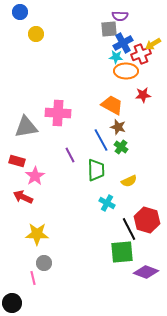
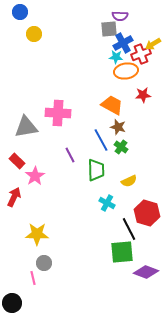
yellow circle: moved 2 px left
orange ellipse: rotated 10 degrees counterclockwise
red rectangle: rotated 28 degrees clockwise
red arrow: moved 9 px left; rotated 90 degrees clockwise
red hexagon: moved 7 px up
